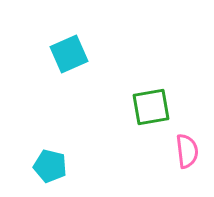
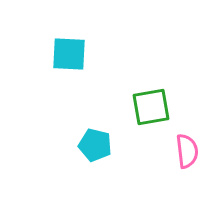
cyan square: rotated 27 degrees clockwise
cyan pentagon: moved 45 px right, 21 px up
